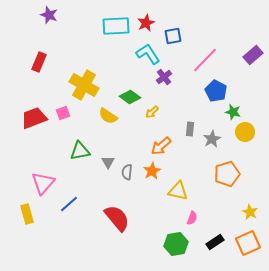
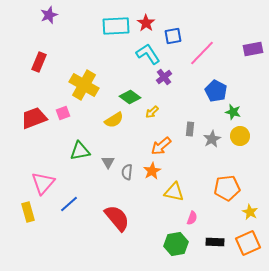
purple star: rotated 30 degrees clockwise
red star: rotated 12 degrees counterclockwise
purple rectangle: moved 6 px up; rotated 30 degrees clockwise
pink line: moved 3 px left, 7 px up
yellow semicircle: moved 6 px right, 4 px down; rotated 66 degrees counterclockwise
yellow circle: moved 5 px left, 4 px down
orange pentagon: moved 14 px down; rotated 10 degrees clockwise
yellow triangle: moved 4 px left, 1 px down
yellow rectangle: moved 1 px right, 2 px up
black rectangle: rotated 36 degrees clockwise
